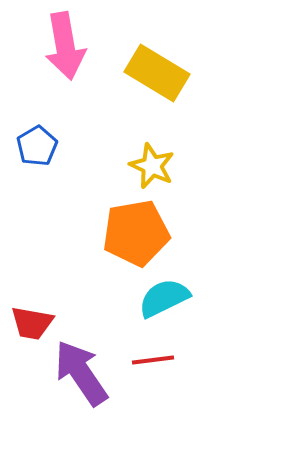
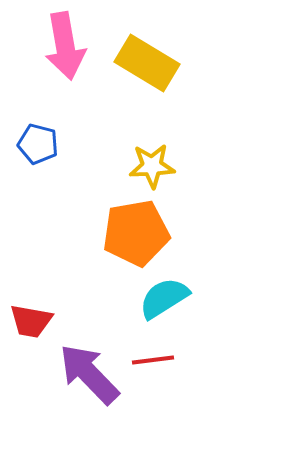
yellow rectangle: moved 10 px left, 10 px up
blue pentagon: moved 1 px right, 2 px up; rotated 27 degrees counterclockwise
yellow star: rotated 27 degrees counterclockwise
cyan semicircle: rotated 6 degrees counterclockwise
red trapezoid: moved 1 px left, 2 px up
purple arrow: moved 8 px right, 1 px down; rotated 10 degrees counterclockwise
